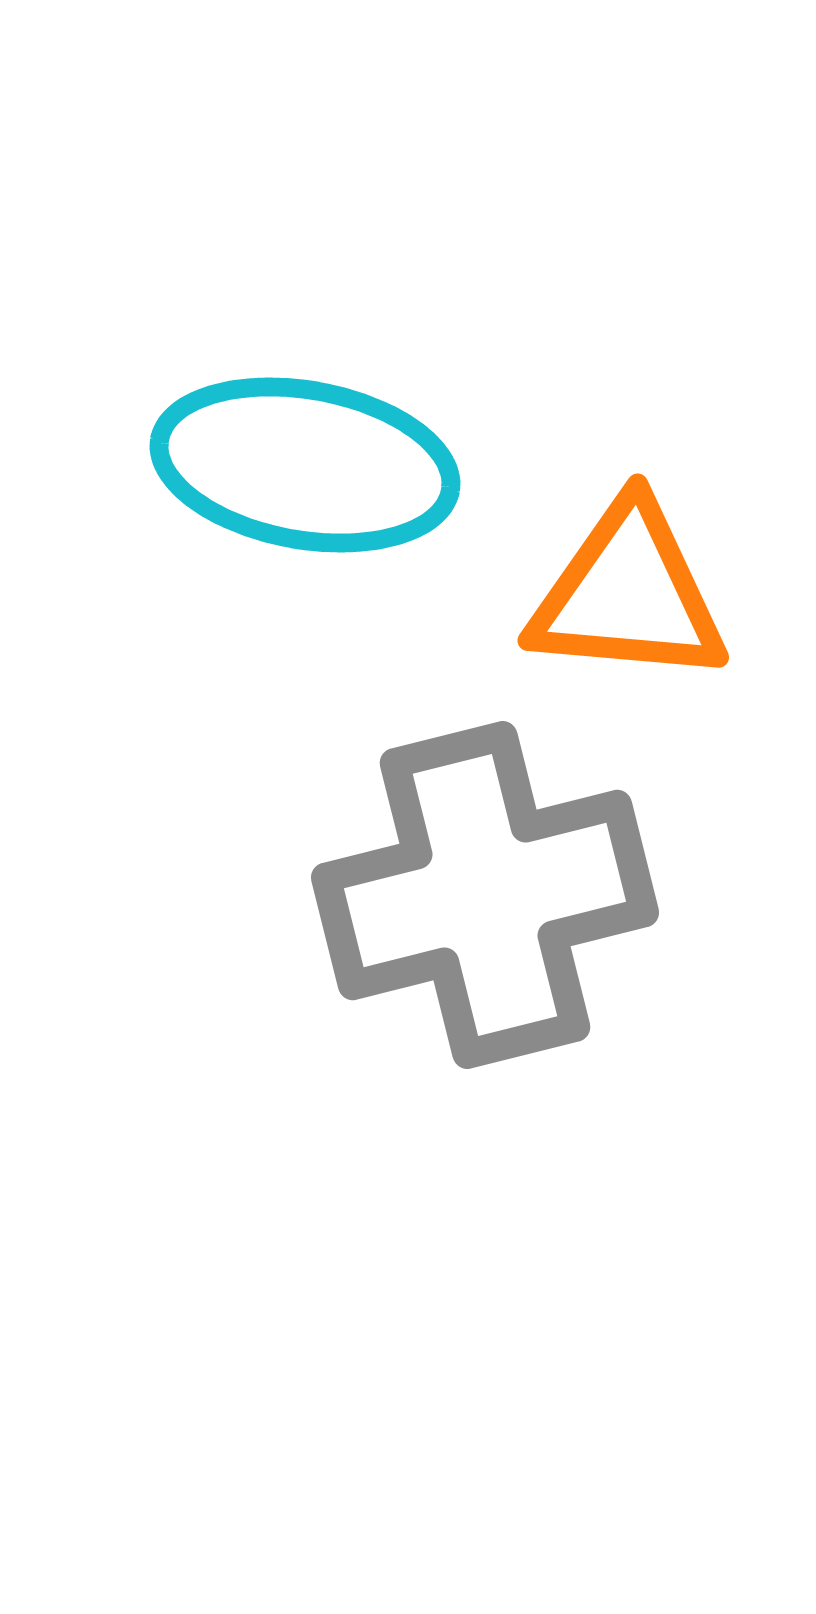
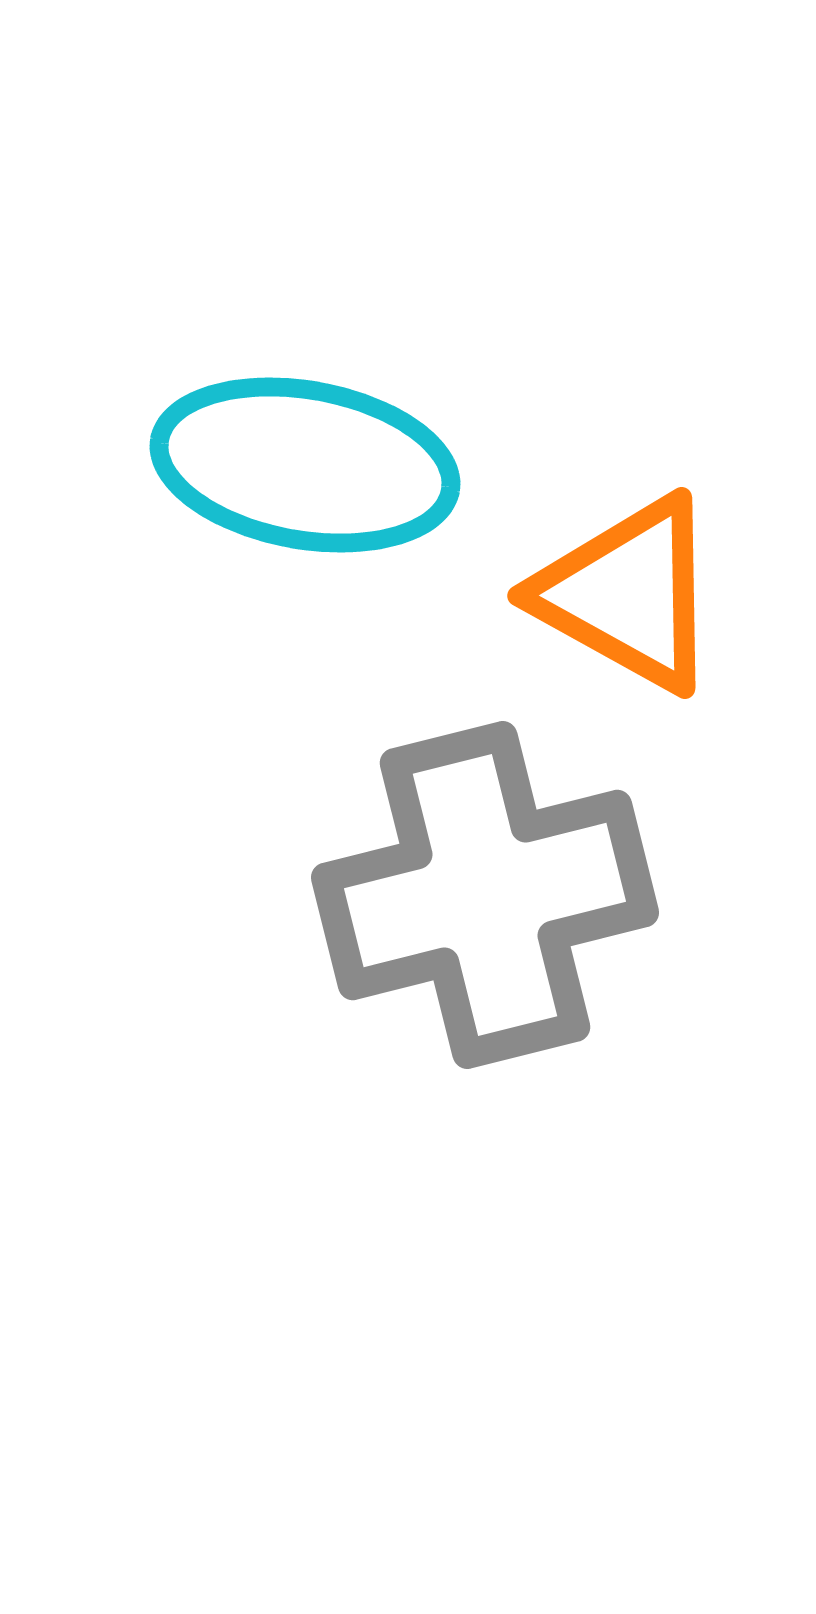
orange triangle: rotated 24 degrees clockwise
